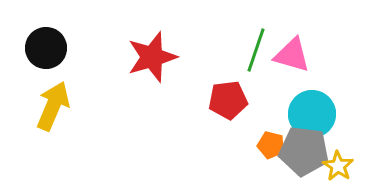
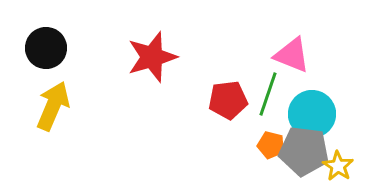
green line: moved 12 px right, 44 px down
pink triangle: rotated 6 degrees clockwise
